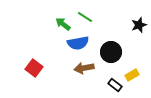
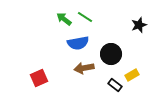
green arrow: moved 1 px right, 5 px up
black circle: moved 2 px down
red square: moved 5 px right, 10 px down; rotated 30 degrees clockwise
